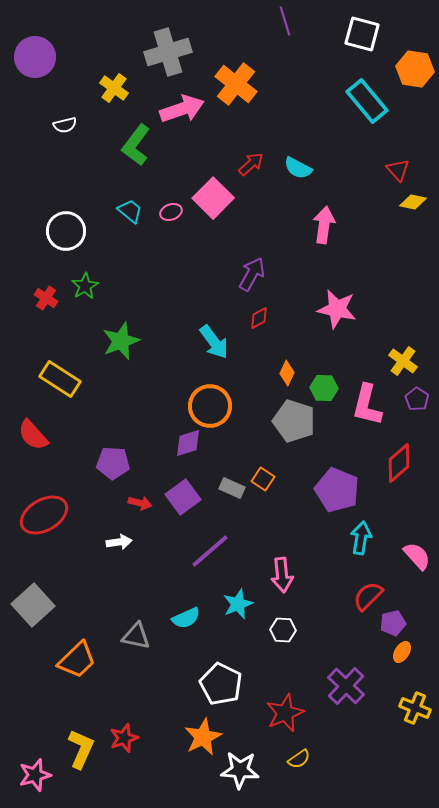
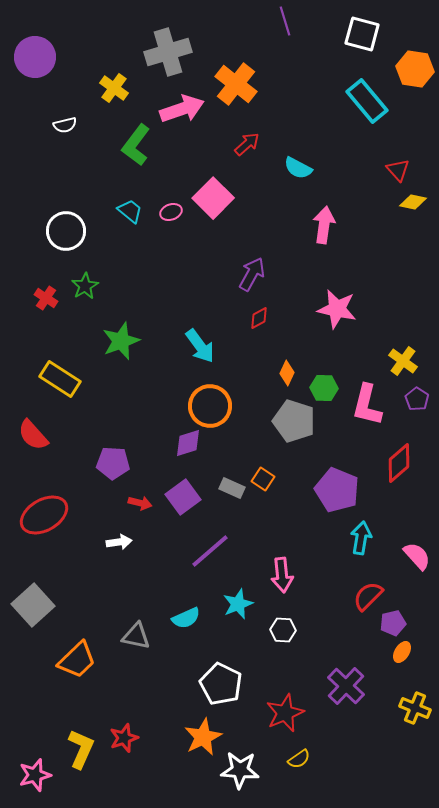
red arrow at (251, 164): moved 4 px left, 20 px up
cyan arrow at (214, 342): moved 14 px left, 4 px down
